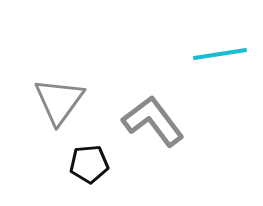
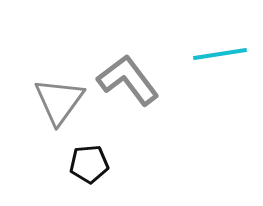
gray L-shape: moved 25 px left, 41 px up
